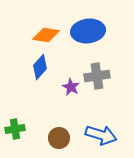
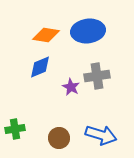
blue diamond: rotated 25 degrees clockwise
